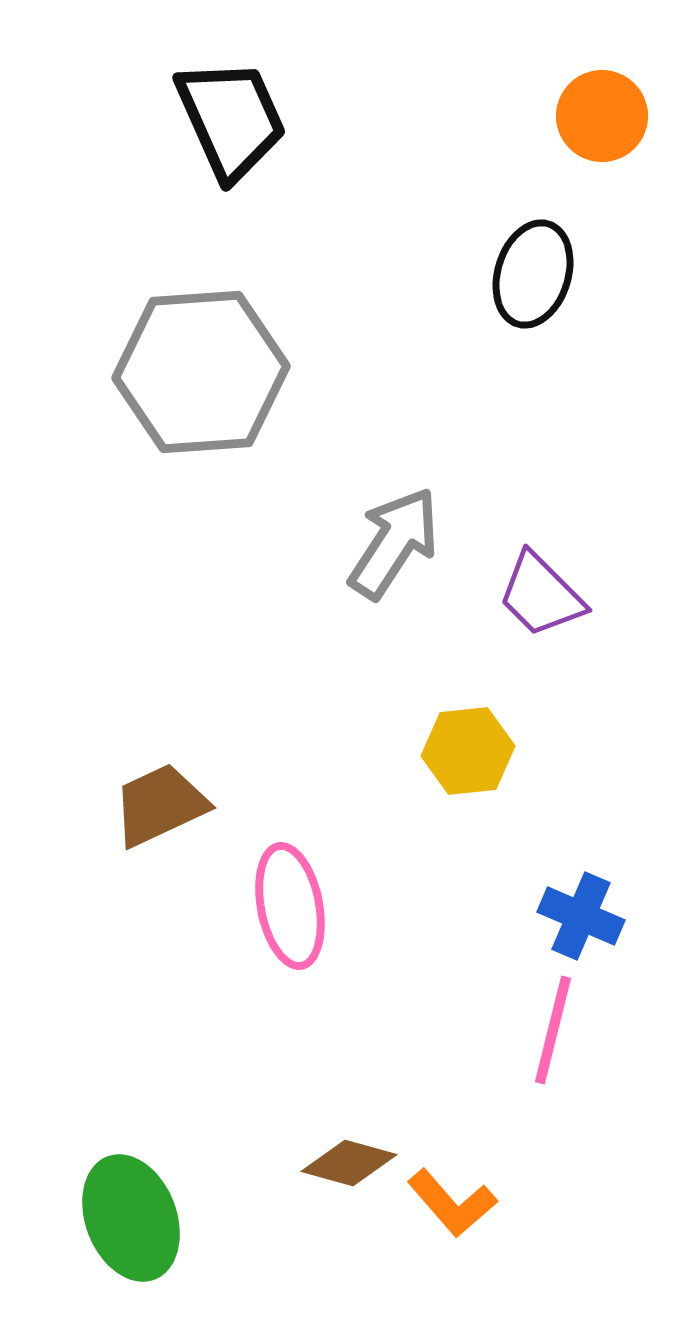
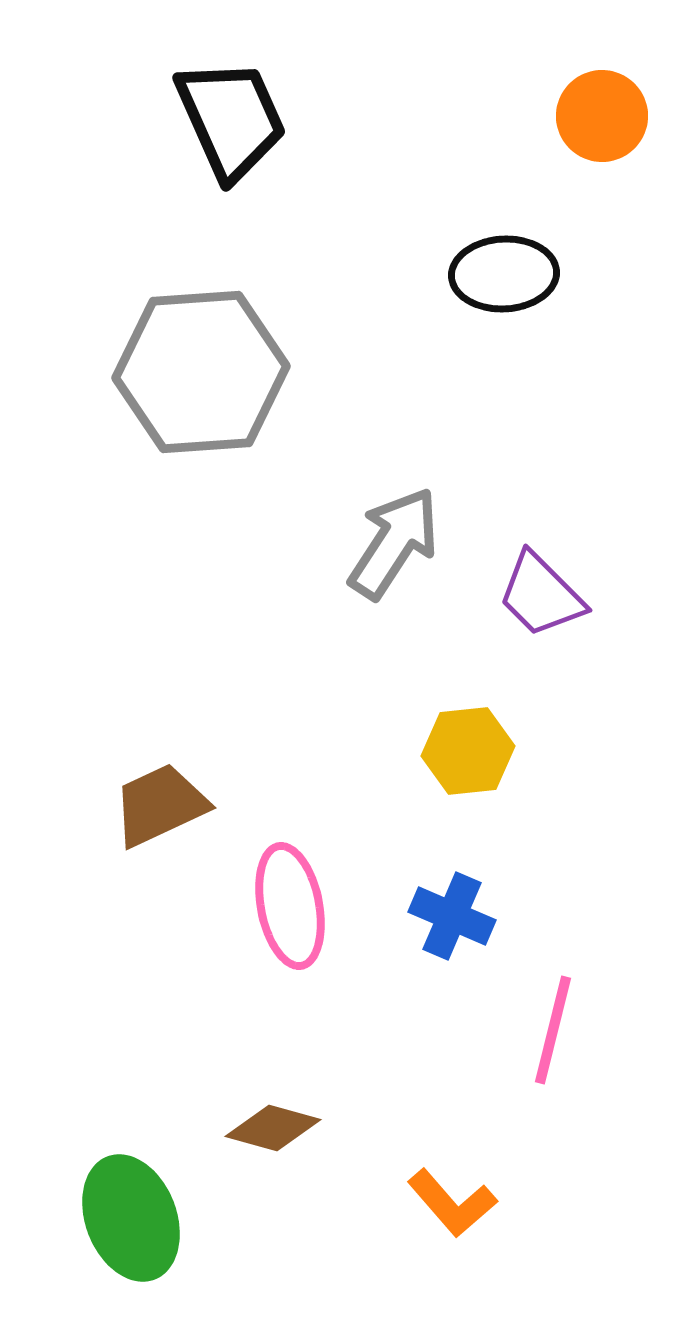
black ellipse: moved 29 px left; rotated 70 degrees clockwise
blue cross: moved 129 px left
brown diamond: moved 76 px left, 35 px up
